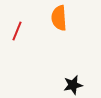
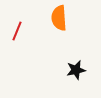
black star: moved 3 px right, 15 px up
